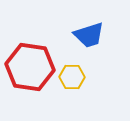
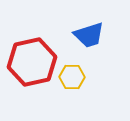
red hexagon: moved 2 px right, 5 px up; rotated 21 degrees counterclockwise
